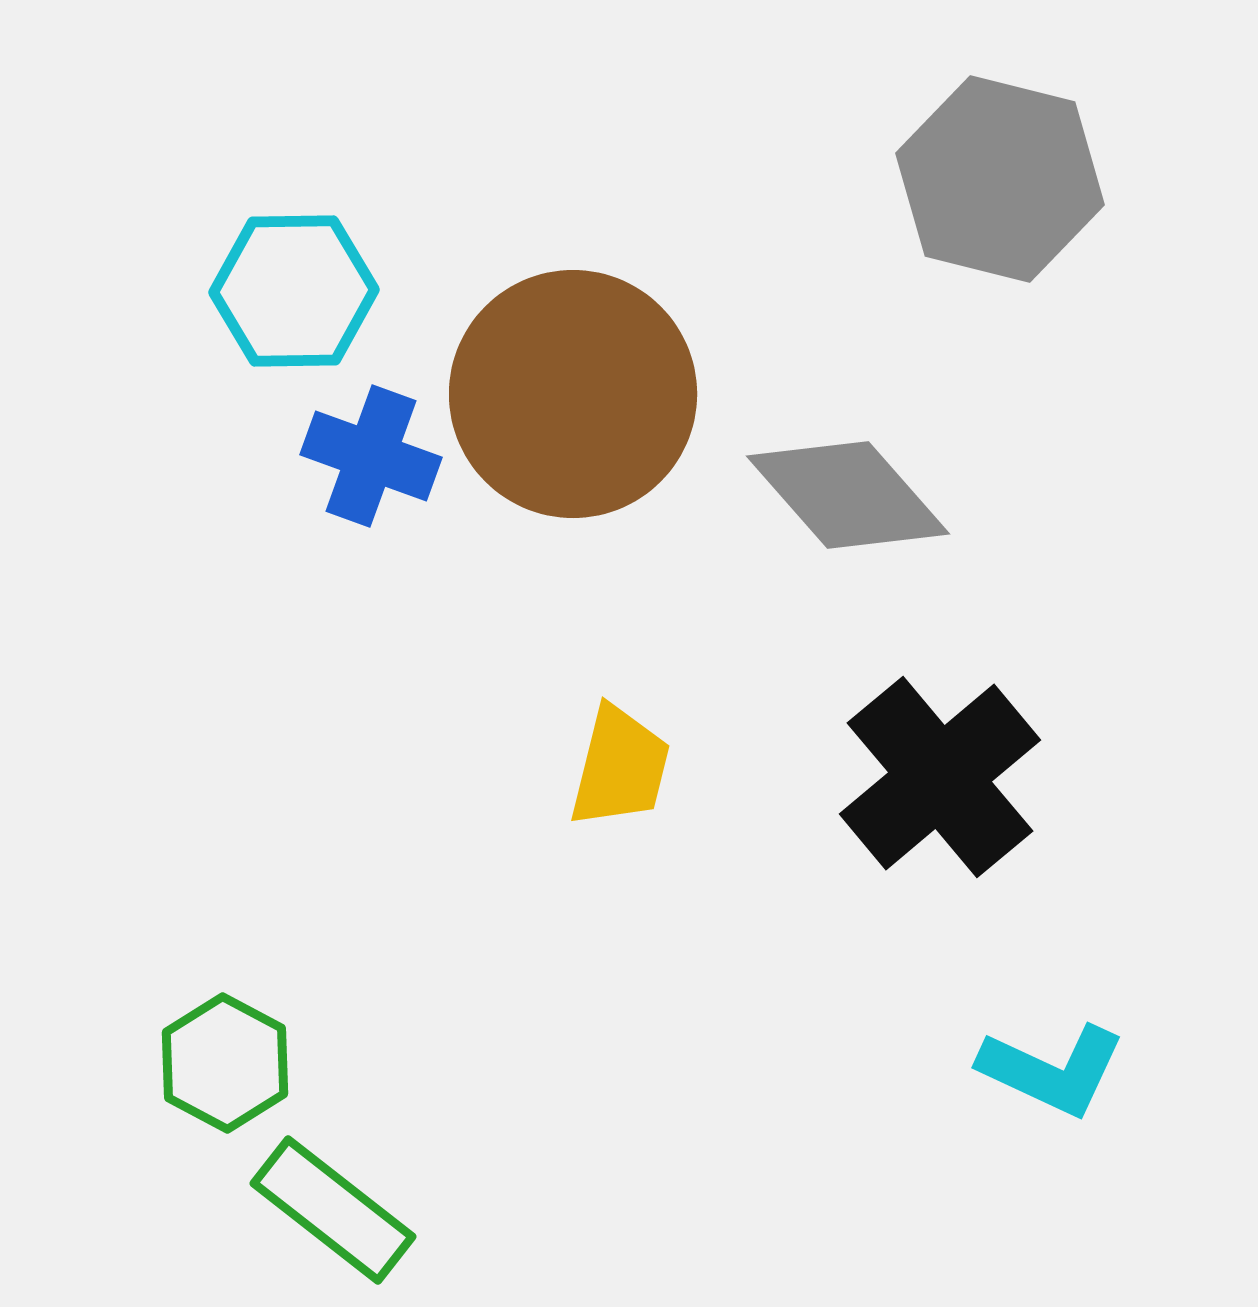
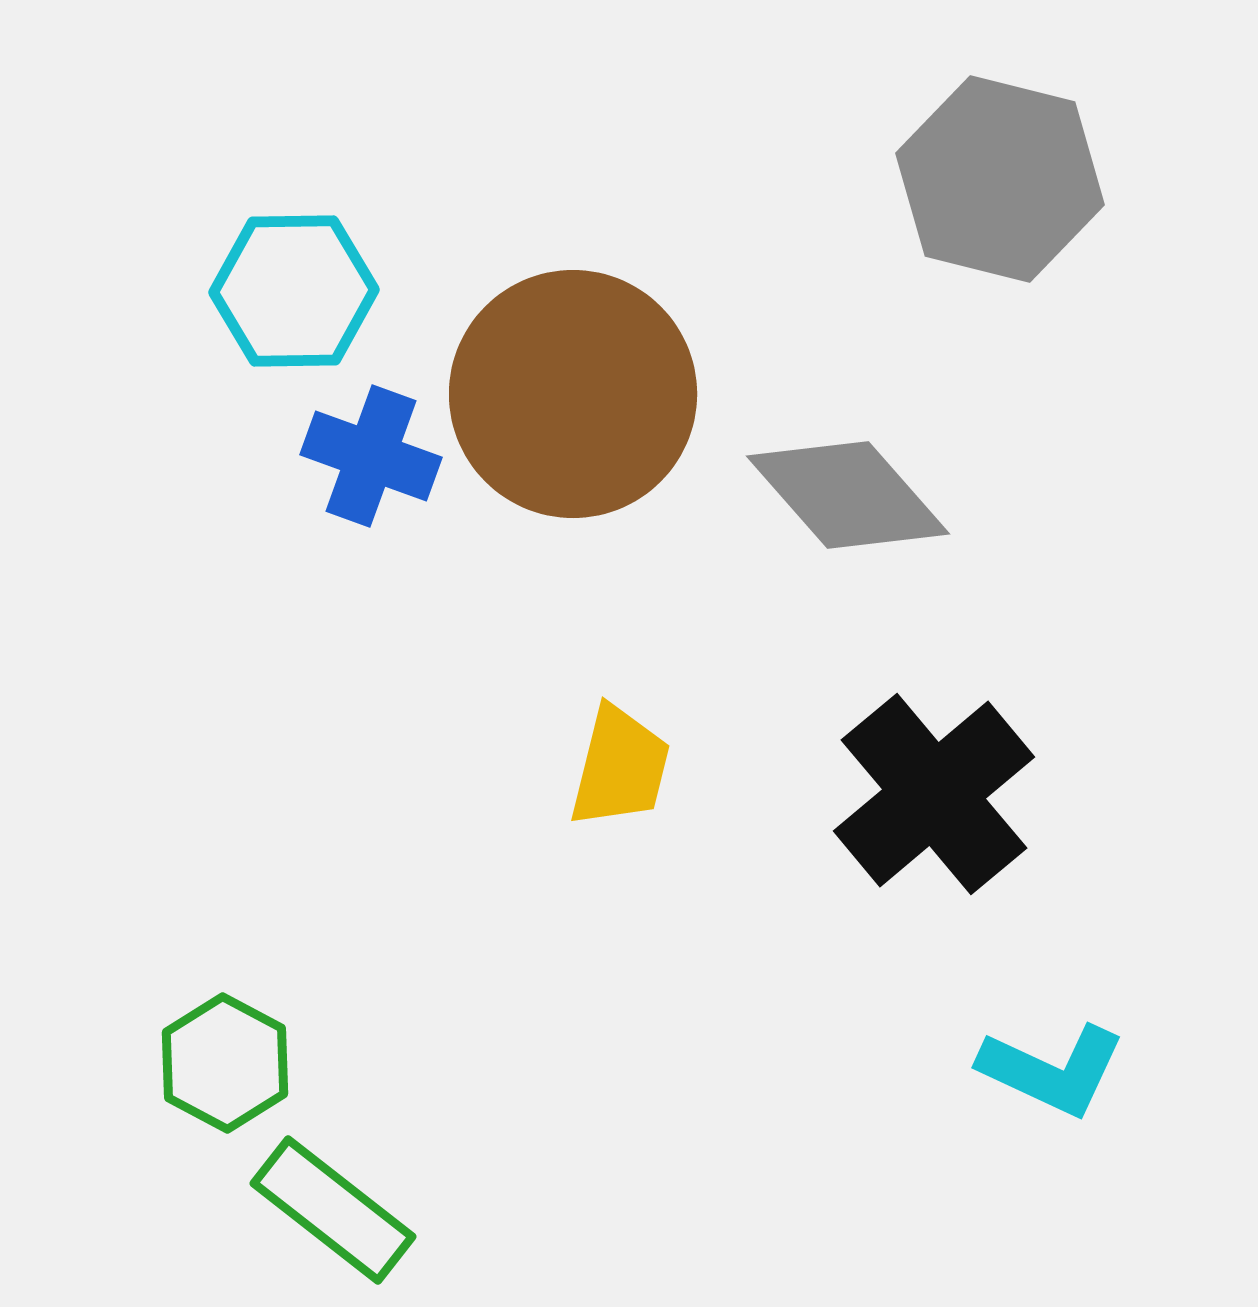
black cross: moved 6 px left, 17 px down
